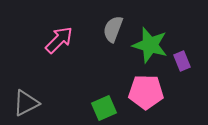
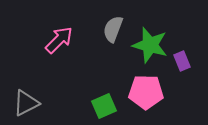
green square: moved 2 px up
